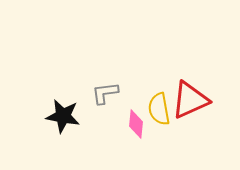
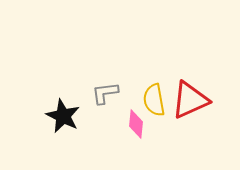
yellow semicircle: moved 5 px left, 9 px up
black star: rotated 16 degrees clockwise
